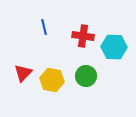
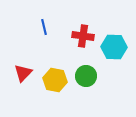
yellow hexagon: moved 3 px right
